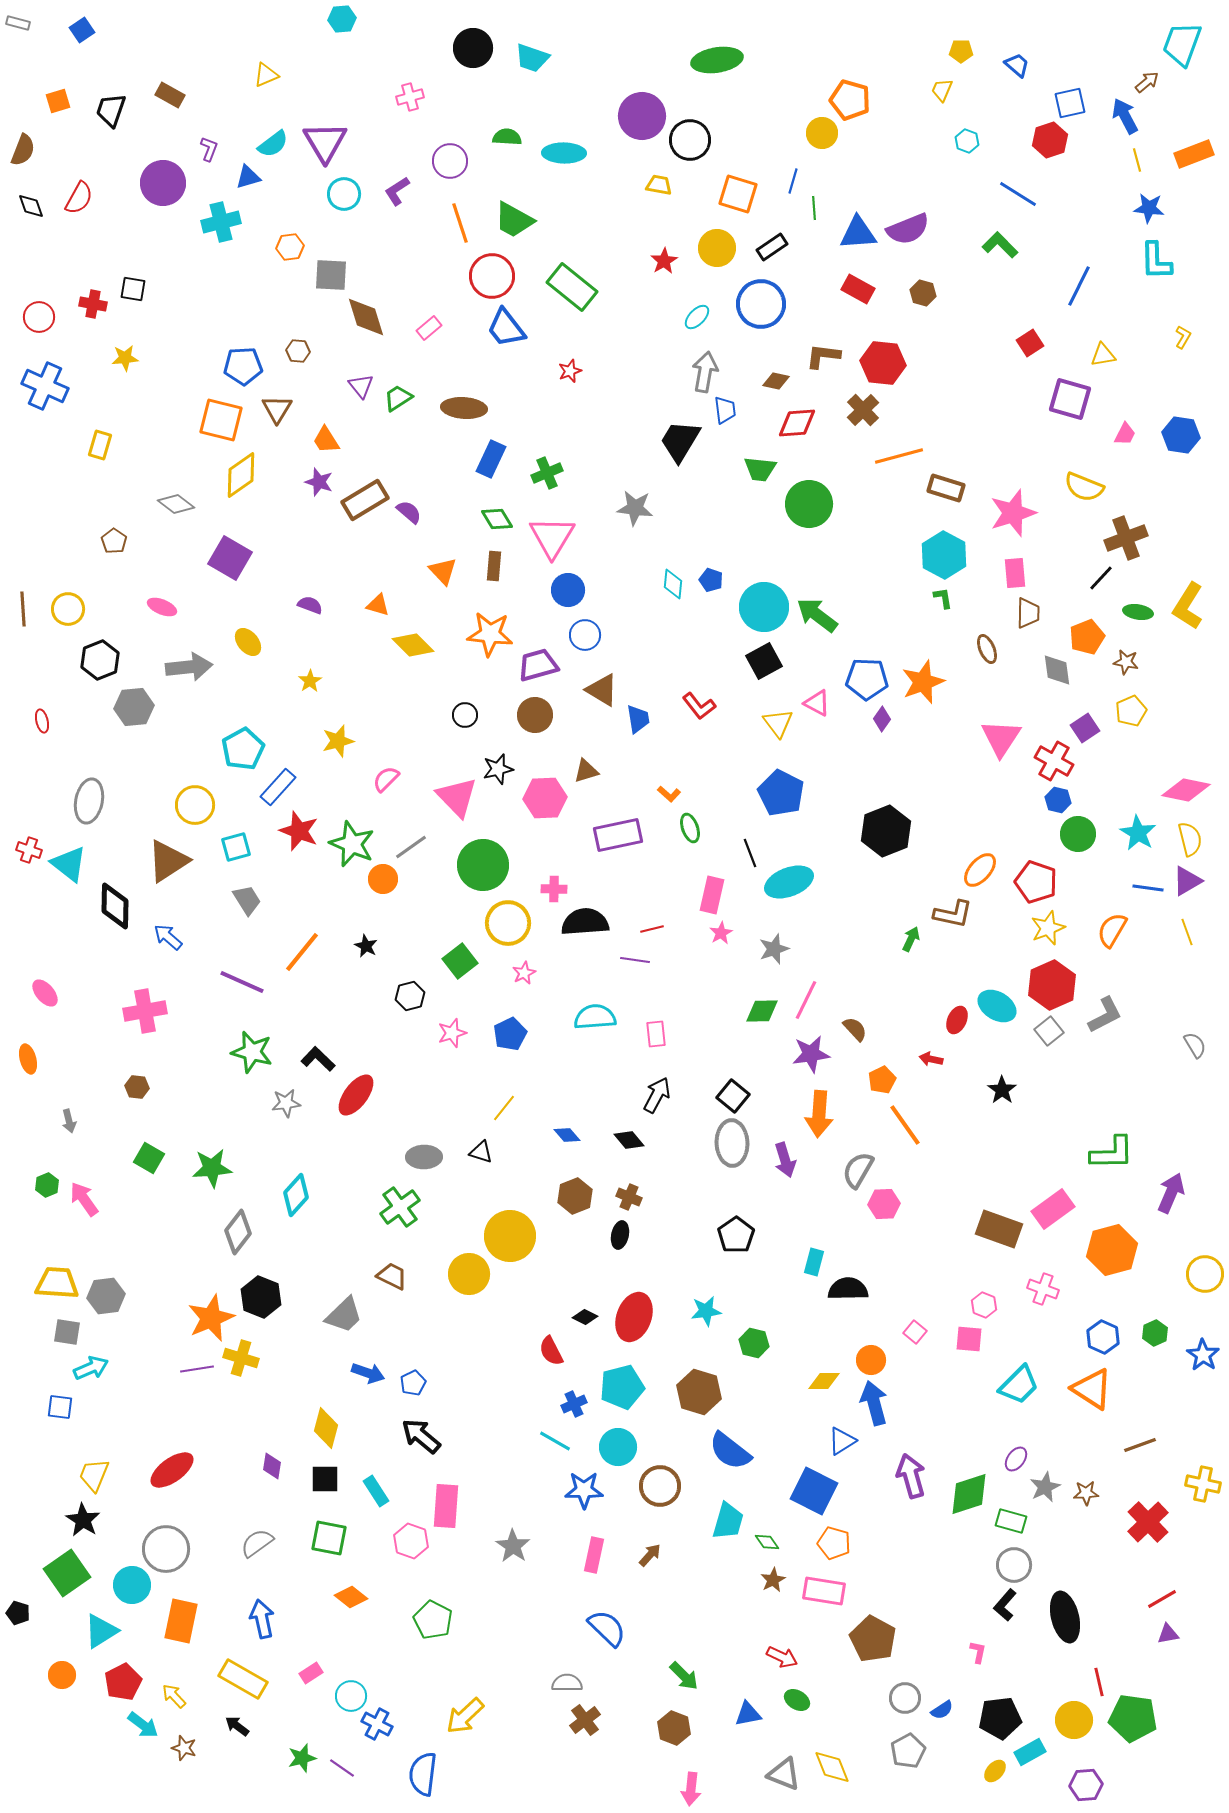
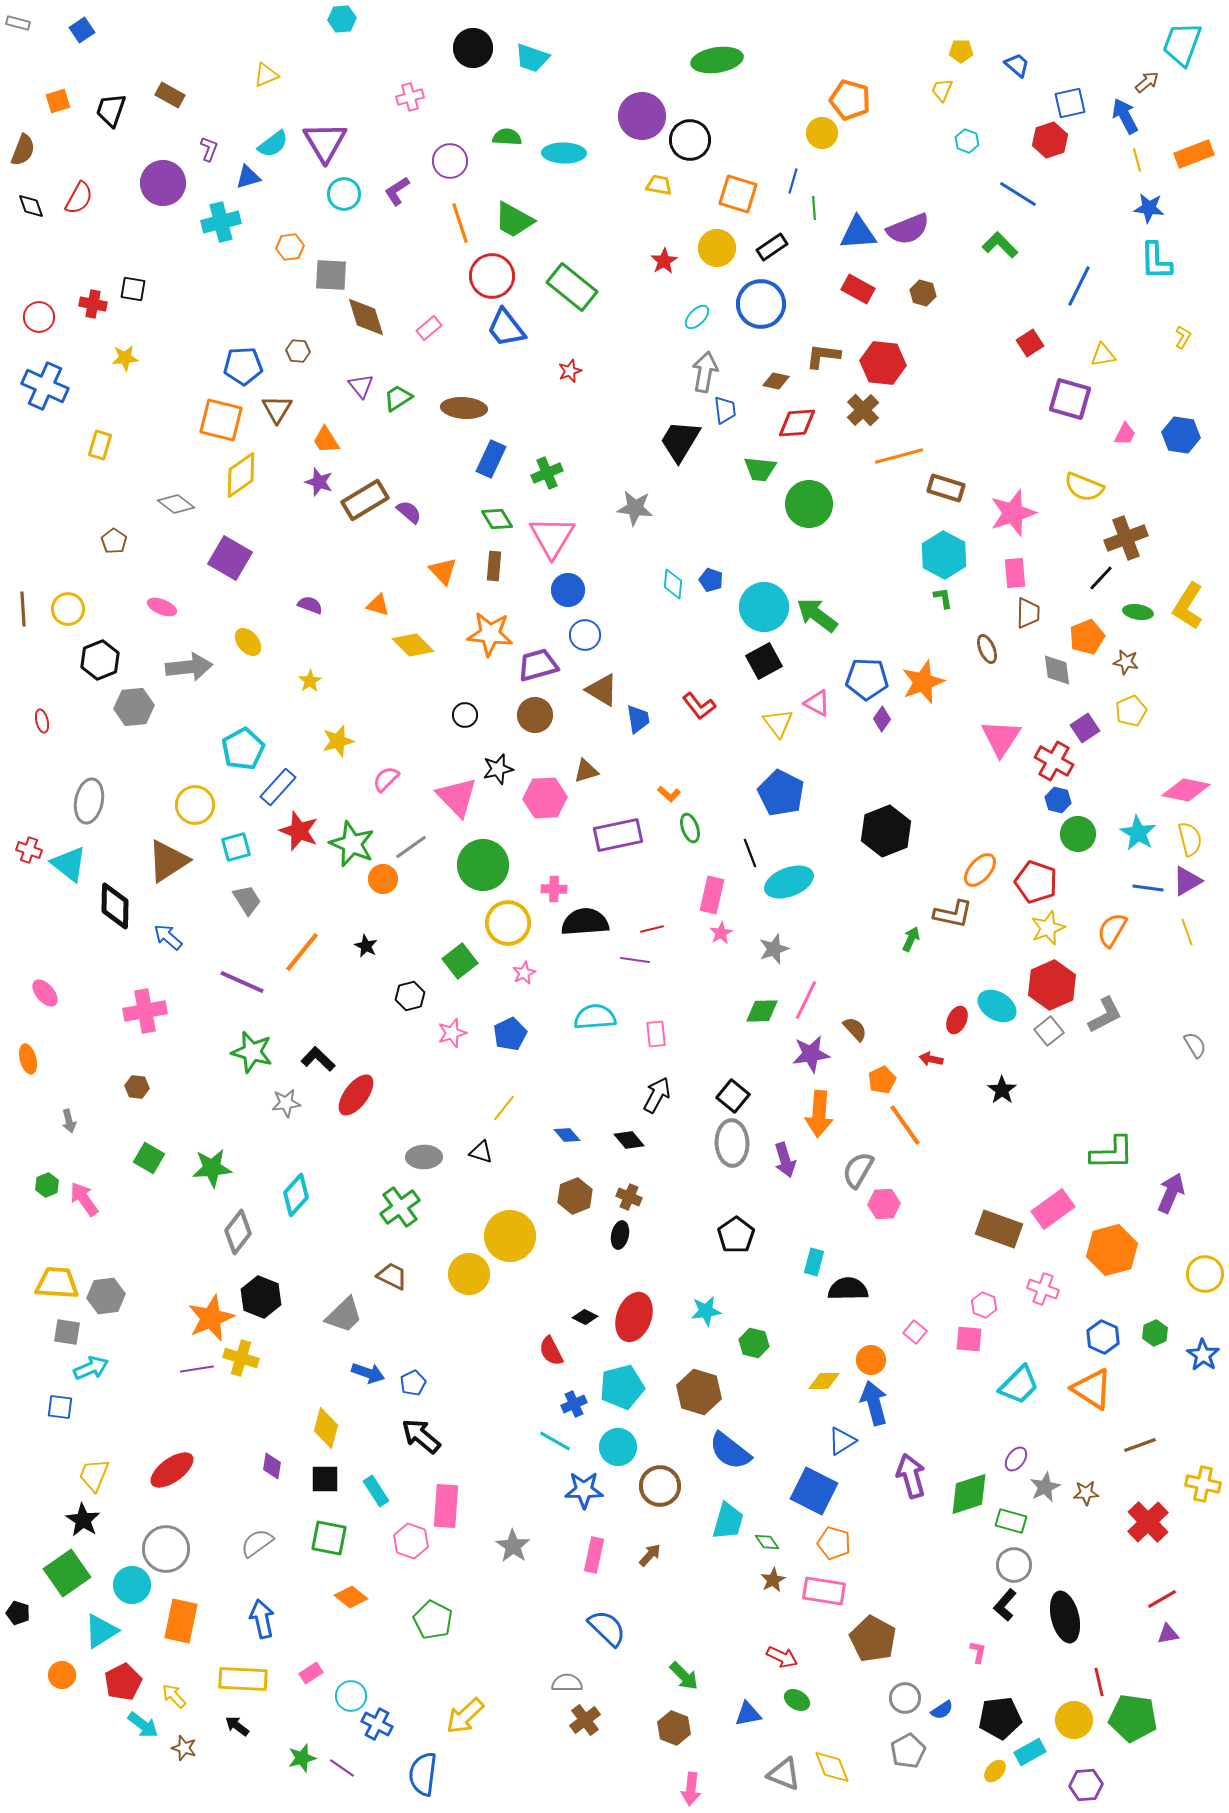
yellow rectangle at (243, 1679): rotated 27 degrees counterclockwise
